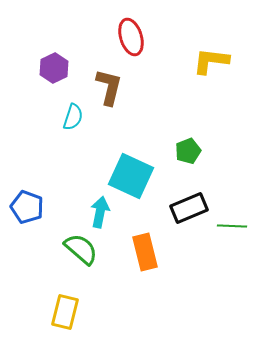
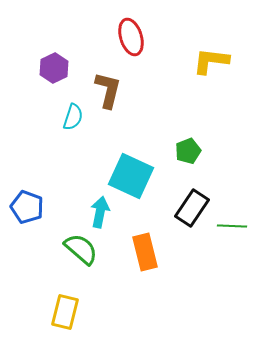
brown L-shape: moved 1 px left, 3 px down
black rectangle: moved 3 px right; rotated 33 degrees counterclockwise
